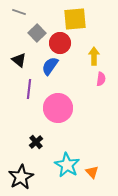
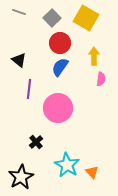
yellow square: moved 11 px right, 1 px up; rotated 35 degrees clockwise
gray square: moved 15 px right, 15 px up
blue semicircle: moved 10 px right, 1 px down
